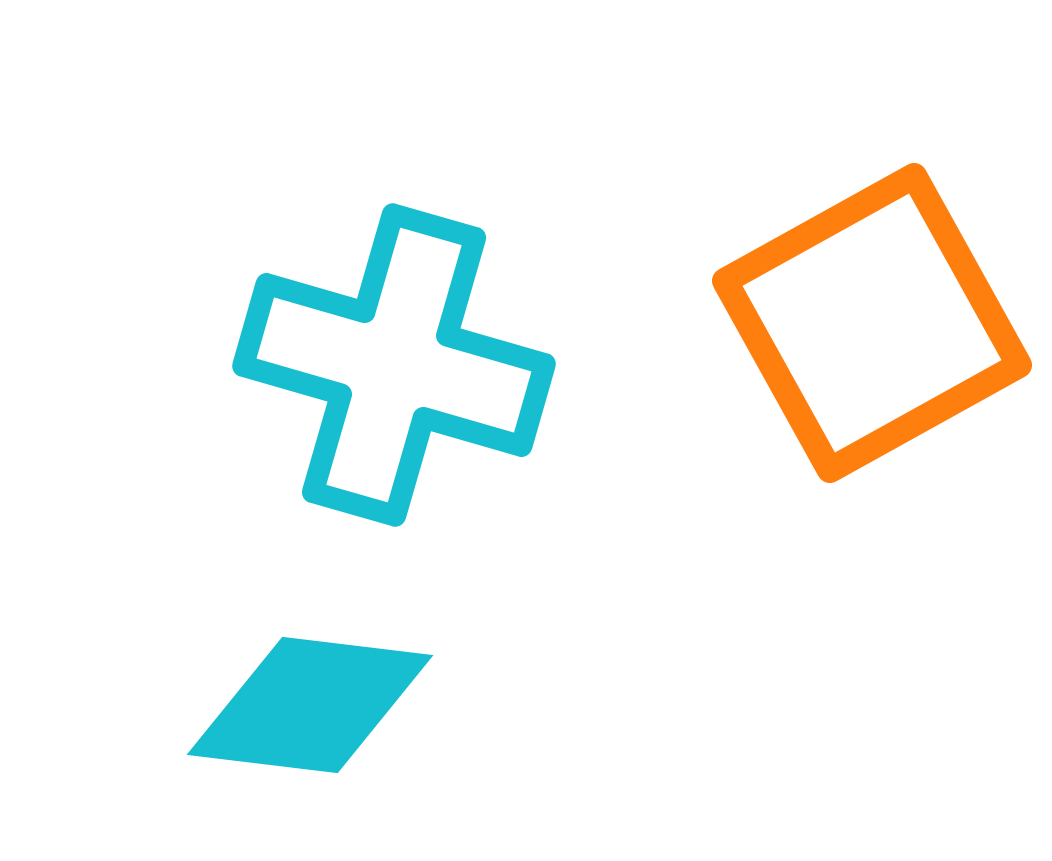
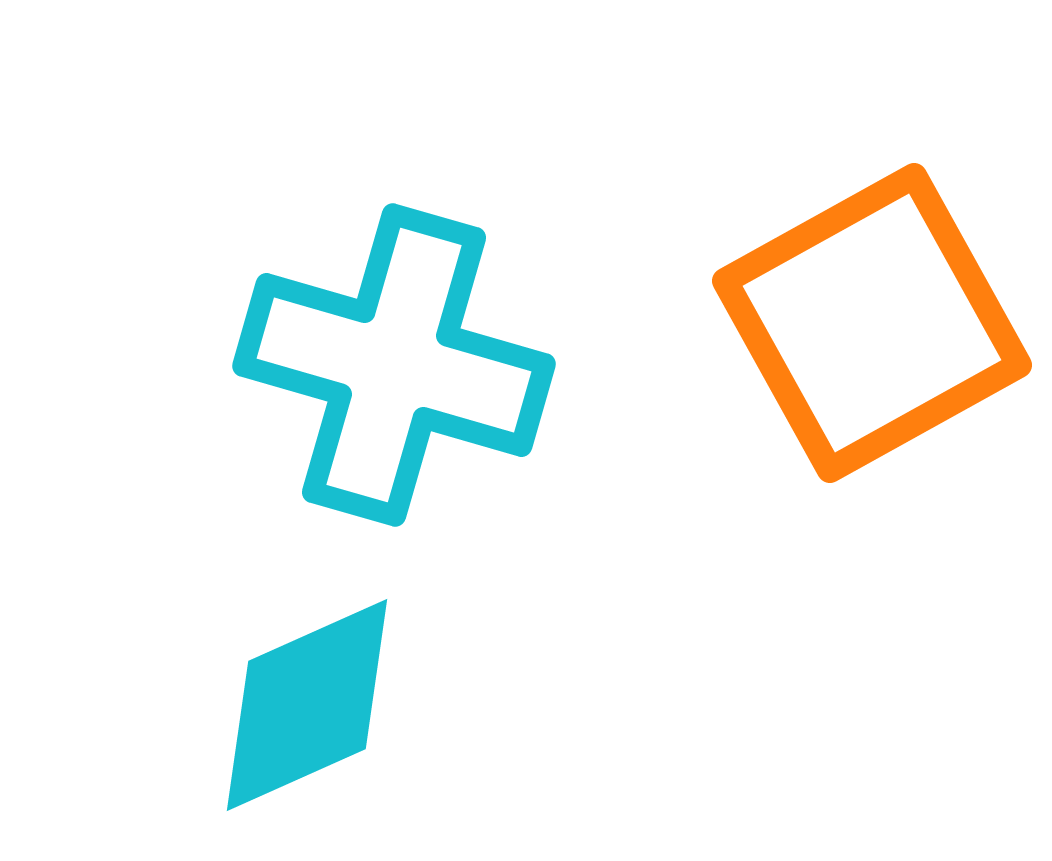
cyan diamond: moved 3 px left; rotated 31 degrees counterclockwise
